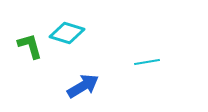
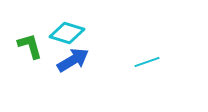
cyan line: rotated 10 degrees counterclockwise
blue arrow: moved 10 px left, 26 px up
